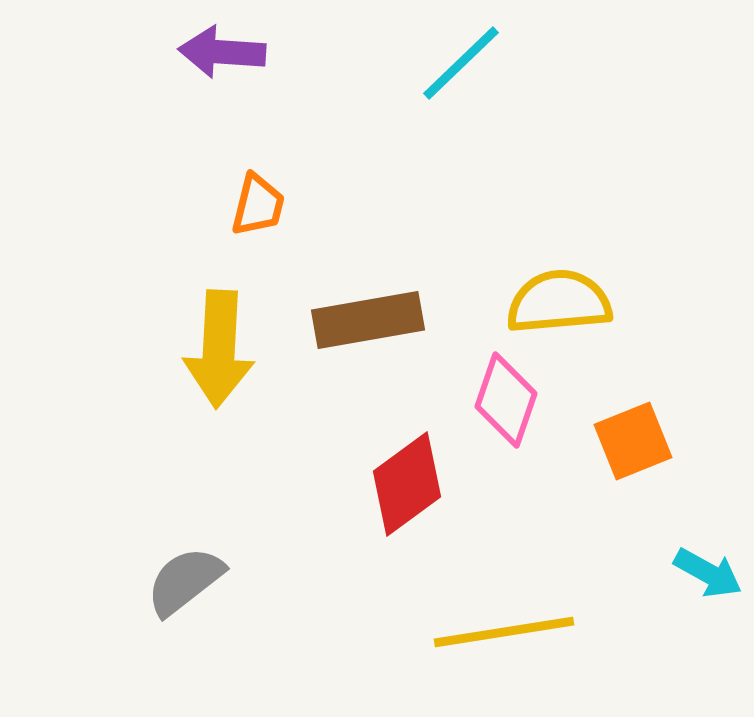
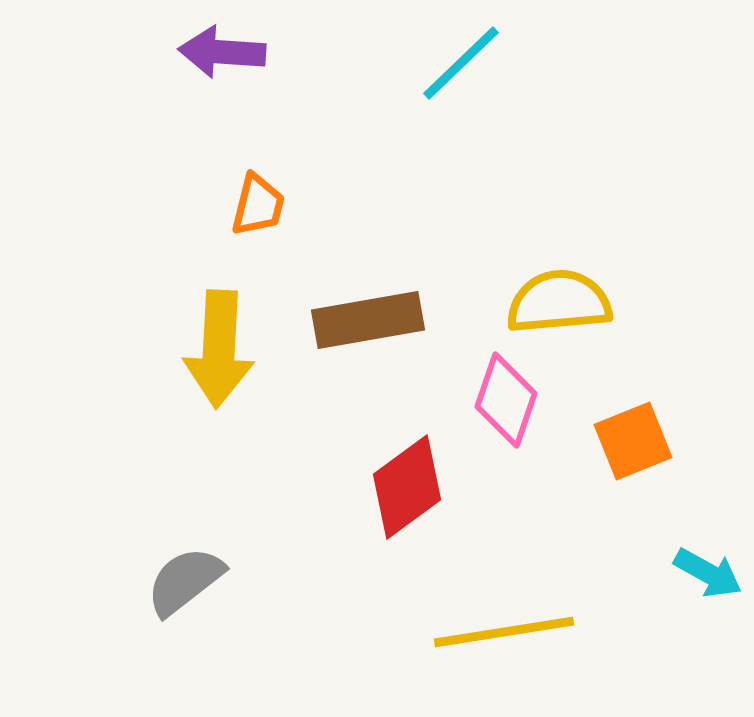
red diamond: moved 3 px down
